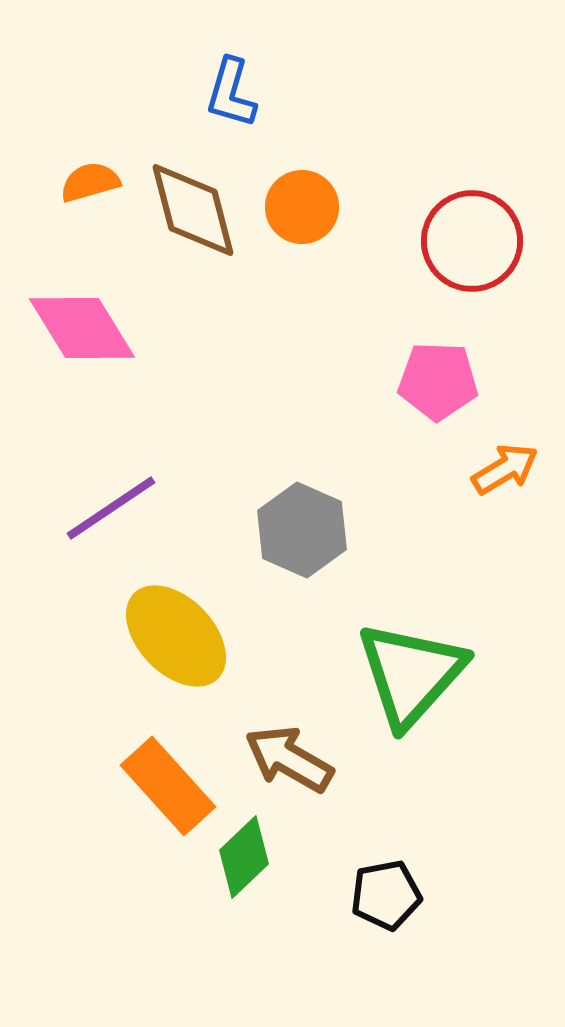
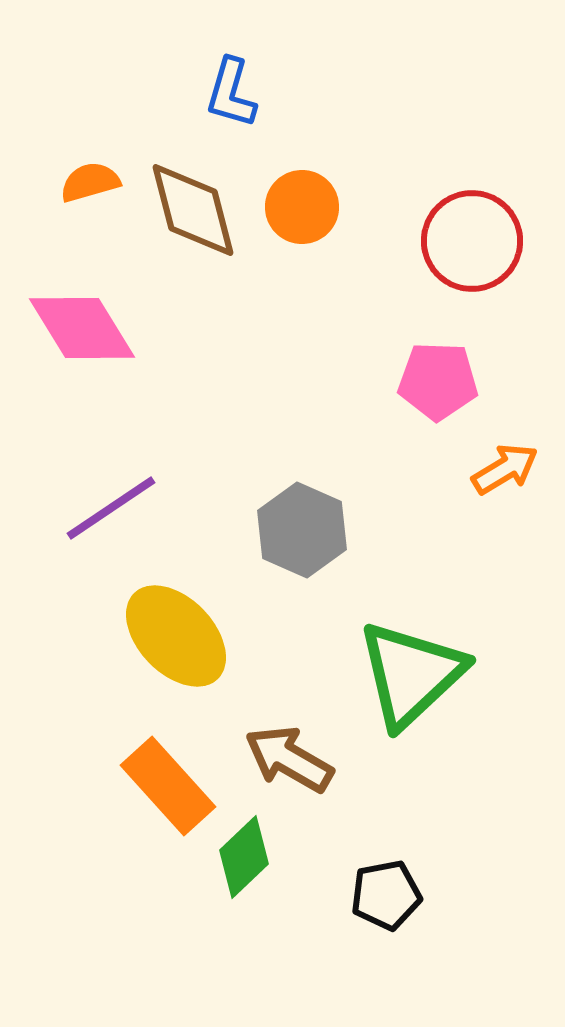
green triangle: rotated 5 degrees clockwise
